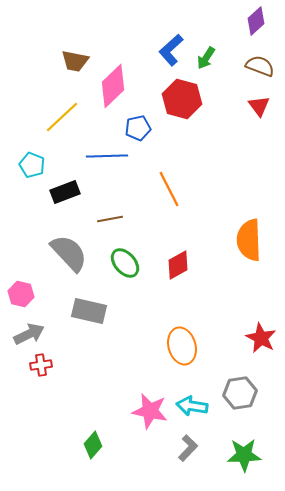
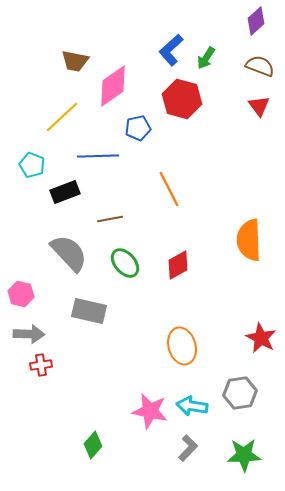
pink diamond: rotated 9 degrees clockwise
blue line: moved 9 px left
gray arrow: rotated 28 degrees clockwise
